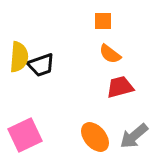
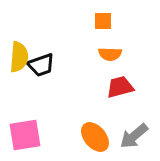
orange semicircle: rotated 35 degrees counterclockwise
pink square: rotated 16 degrees clockwise
